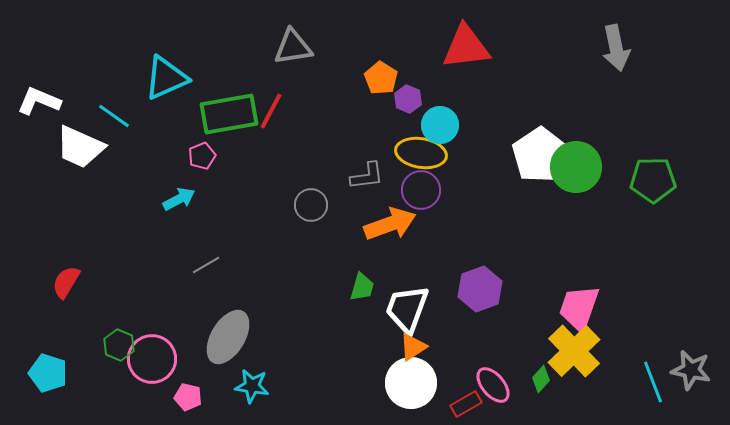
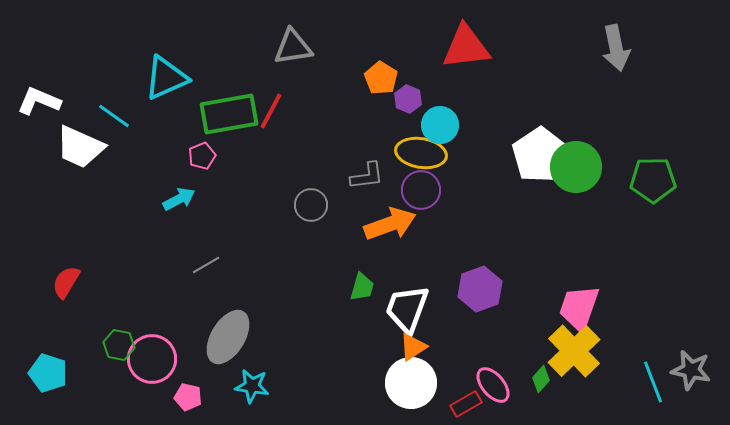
green hexagon at (119, 345): rotated 12 degrees counterclockwise
